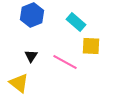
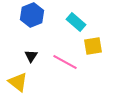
yellow square: moved 2 px right; rotated 12 degrees counterclockwise
yellow triangle: moved 1 px left, 1 px up
